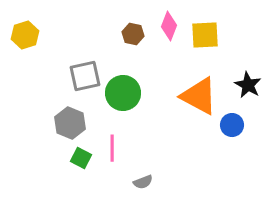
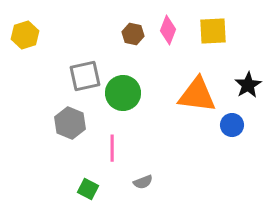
pink diamond: moved 1 px left, 4 px down
yellow square: moved 8 px right, 4 px up
black star: rotated 12 degrees clockwise
orange triangle: moved 2 px left, 1 px up; rotated 21 degrees counterclockwise
green square: moved 7 px right, 31 px down
